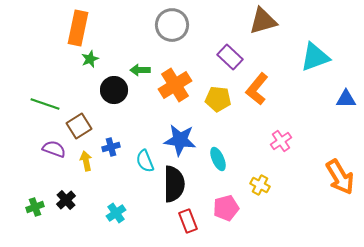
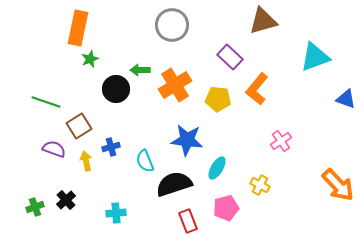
black circle: moved 2 px right, 1 px up
blue triangle: rotated 20 degrees clockwise
green line: moved 1 px right, 2 px up
blue star: moved 7 px right
cyan ellipse: moved 1 px left, 9 px down; rotated 55 degrees clockwise
orange arrow: moved 2 px left, 8 px down; rotated 12 degrees counterclockwise
black semicircle: rotated 108 degrees counterclockwise
cyan cross: rotated 30 degrees clockwise
